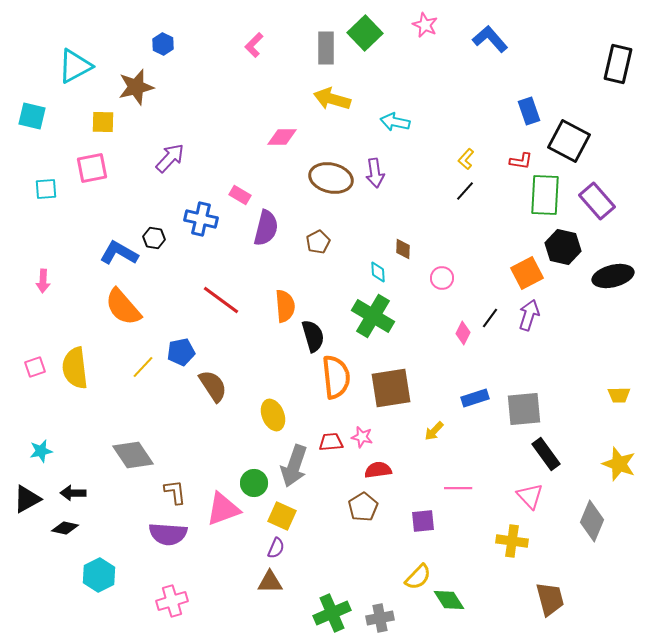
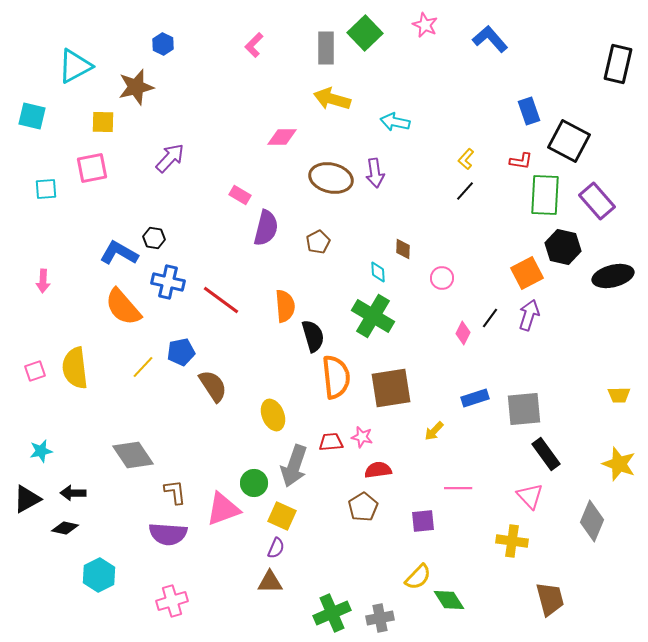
blue cross at (201, 219): moved 33 px left, 63 px down
pink square at (35, 367): moved 4 px down
